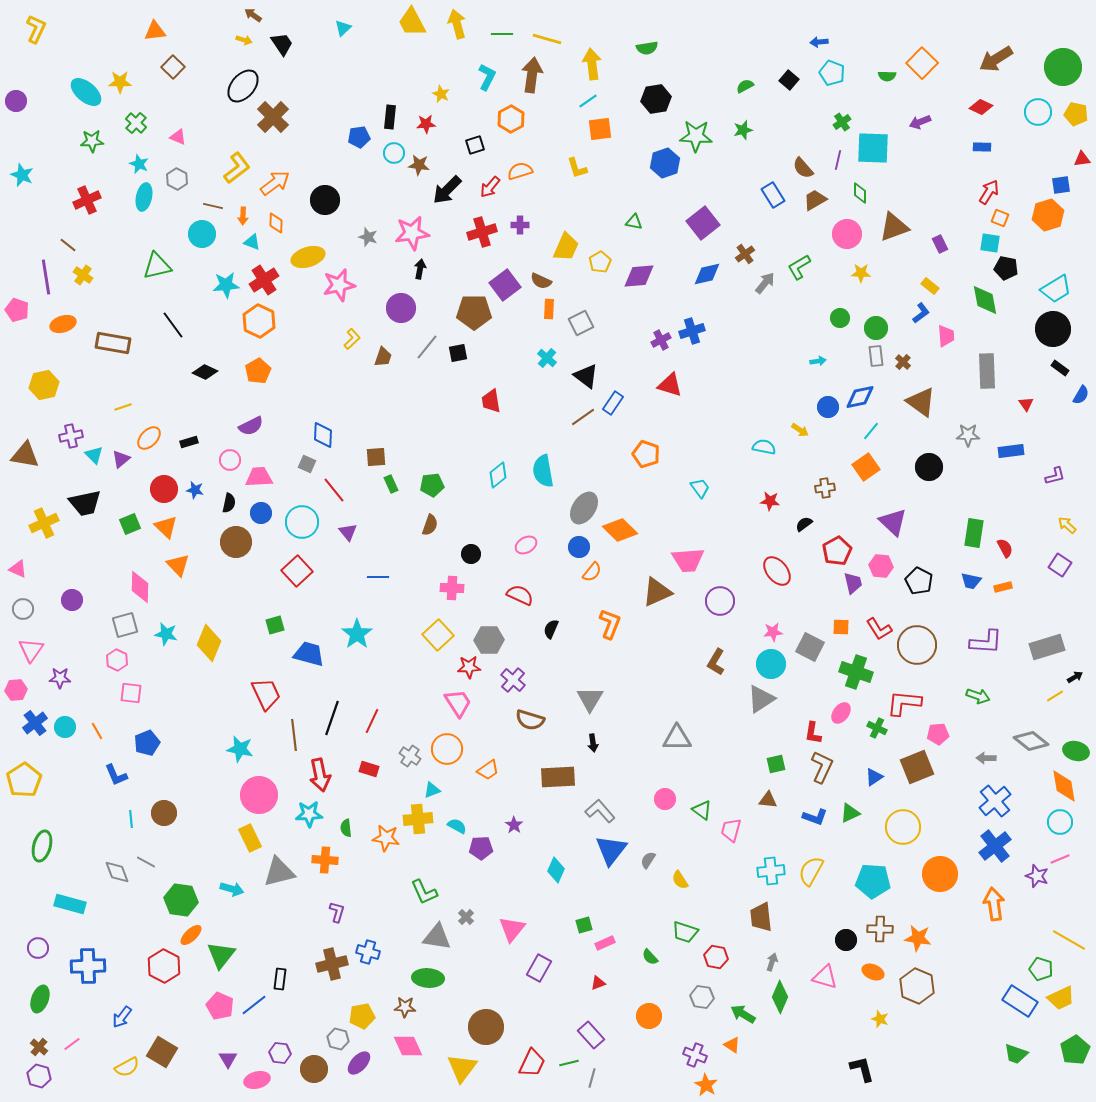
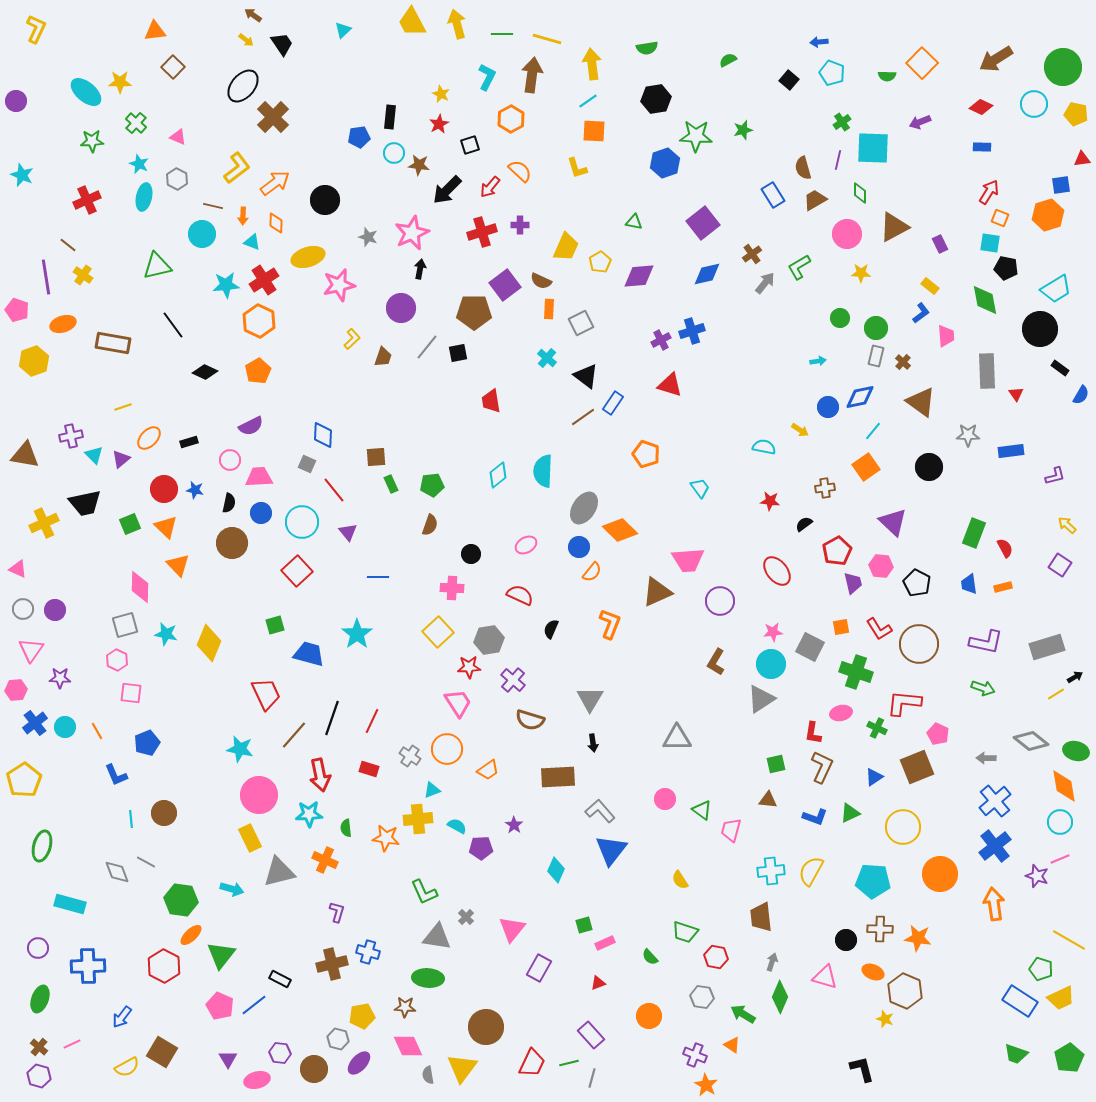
cyan triangle at (343, 28): moved 2 px down
yellow arrow at (244, 40): moved 2 px right; rotated 21 degrees clockwise
green semicircle at (745, 86): moved 17 px left, 26 px up
cyan circle at (1038, 112): moved 4 px left, 8 px up
red star at (426, 124): moved 13 px right; rotated 24 degrees counterclockwise
orange square at (600, 129): moved 6 px left, 2 px down; rotated 10 degrees clockwise
black square at (475, 145): moved 5 px left
brown semicircle at (803, 168): rotated 25 degrees clockwise
orange semicircle at (520, 171): rotated 60 degrees clockwise
brown triangle at (894, 227): rotated 8 degrees counterclockwise
pink star at (412, 233): rotated 16 degrees counterclockwise
brown cross at (745, 254): moved 7 px right
black circle at (1053, 329): moved 13 px left
gray rectangle at (876, 356): rotated 20 degrees clockwise
yellow hexagon at (44, 385): moved 10 px left, 24 px up; rotated 8 degrees counterclockwise
red triangle at (1026, 404): moved 10 px left, 10 px up
cyan line at (871, 431): moved 2 px right
cyan semicircle at (543, 471): rotated 12 degrees clockwise
green rectangle at (974, 533): rotated 12 degrees clockwise
brown circle at (236, 542): moved 4 px left, 1 px down
black pentagon at (919, 581): moved 2 px left, 2 px down
blue trapezoid at (971, 581): moved 2 px left, 3 px down; rotated 70 degrees clockwise
purple circle at (72, 600): moved 17 px left, 10 px down
orange square at (841, 627): rotated 12 degrees counterclockwise
yellow square at (438, 635): moved 3 px up
gray hexagon at (489, 640): rotated 8 degrees counterclockwise
purple L-shape at (986, 642): rotated 8 degrees clockwise
brown circle at (917, 645): moved 2 px right, 1 px up
green arrow at (978, 696): moved 5 px right, 8 px up
yellow line at (1055, 696): moved 1 px right, 2 px up
pink ellipse at (841, 713): rotated 40 degrees clockwise
pink pentagon at (938, 734): rotated 30 degrees clockwise
brown line at (294, 735): rotated 48 degrees clockwise
orange cross at (325, 860): rotated 20 degrees clockwise
gray semicircle at (648, 860): moved 220 px left, 215 px down; rotated 42 degrees counterclockwise
black rectangle at (280, 979): rotated 70 degrees counterclockwise
brown hexagon at (917, 986): moved 12 px left, 5 px down
yellow star at (880, 1019): moved 5 px right
pink line at (72, 1044): rotated 12 degrees clockwise
green pentagon at (1075, 1050): moved 6 px left, 8 px down
